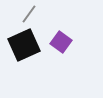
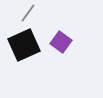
gray line: moved 1 px left, 1 px up
